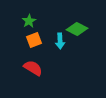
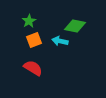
green diamond: moved 2 px left, 3 px up; rotated 15 degrees counterclockwise
cyan arrow: rotated 105 degrees clockwise
